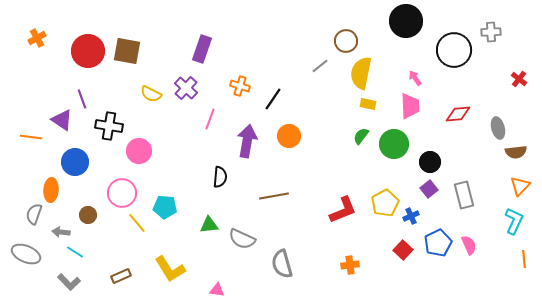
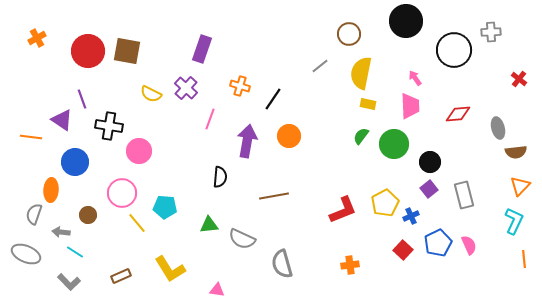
brown circle at (346, 41): moved 3 px right, 7 px up
